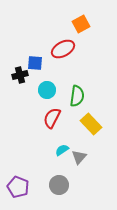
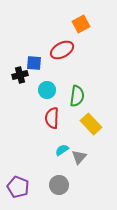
red ellipse: moved 1 px left, 1 px down
blue square: moved 1 px left
red semicircle: rotated 25 degrees counterclockwise
